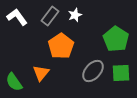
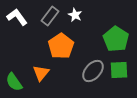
white star: rotated 24 degrees counterclockwise
green square: moved 2 px left, 3 px up
